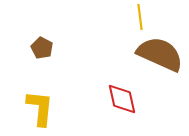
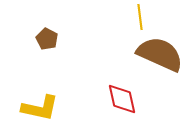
brown pentagon: moved 5 px right, 9 px up
yellow L-shape: rotated 96 degrees clockwise
